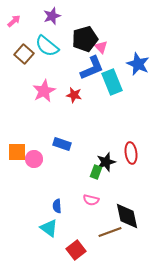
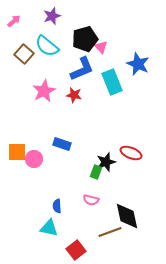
blue L-shape: moved 10 px left, 1 px down
red ellipse: rotated 60 degrees counterclockwise
cyan triangle: rotated 24 degrees counterclockwise
